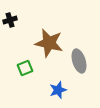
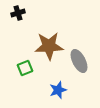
black cross: moved 8 px right, 7 px up
brown star: moved 3 px down; rotated 16 degrees counterclockwise
gray ellipse: rotated 10 degrees counterclockwise
